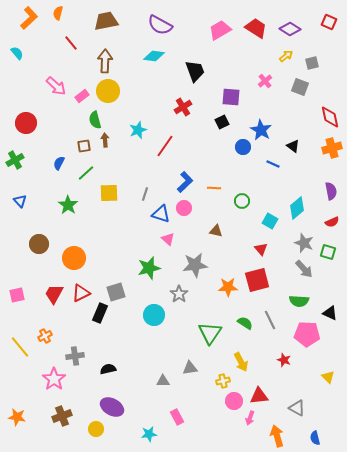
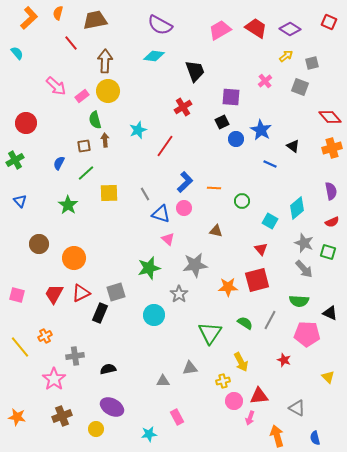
brown trapezoid at (106, 21): moved 11 px left, 1 px up
red diamond at (330, 117): rotated 30 degrees counterclockwise
blue circle at (243, 147): moved 7 px left, 8 px up
blue line at (273, 164): moved 3 px left
gray line at (145, 194): rotated 48 degrees counterclockwise
pink square at (17, 295): rotated 28 degrees clockwise
gray line at (270, 320): rotated 54 degrees clockwise
